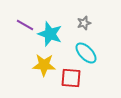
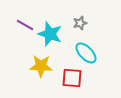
gray star: moved 4 px left
yellow star: moved 3 px left, 1 px down
red square: moved 1 px right
